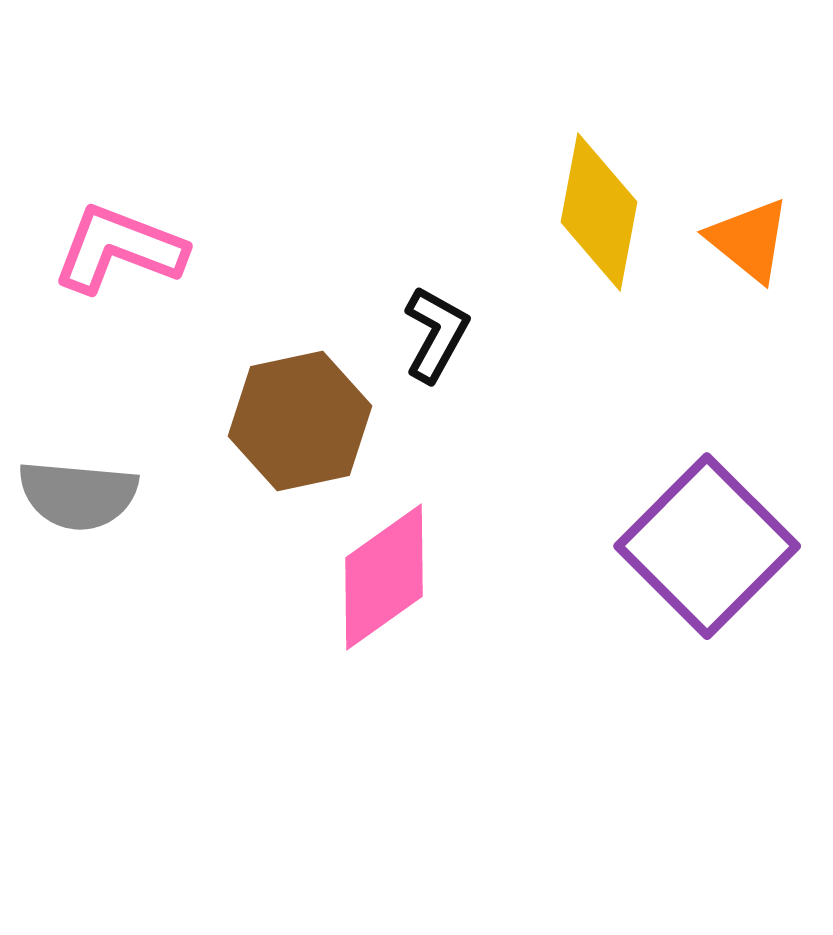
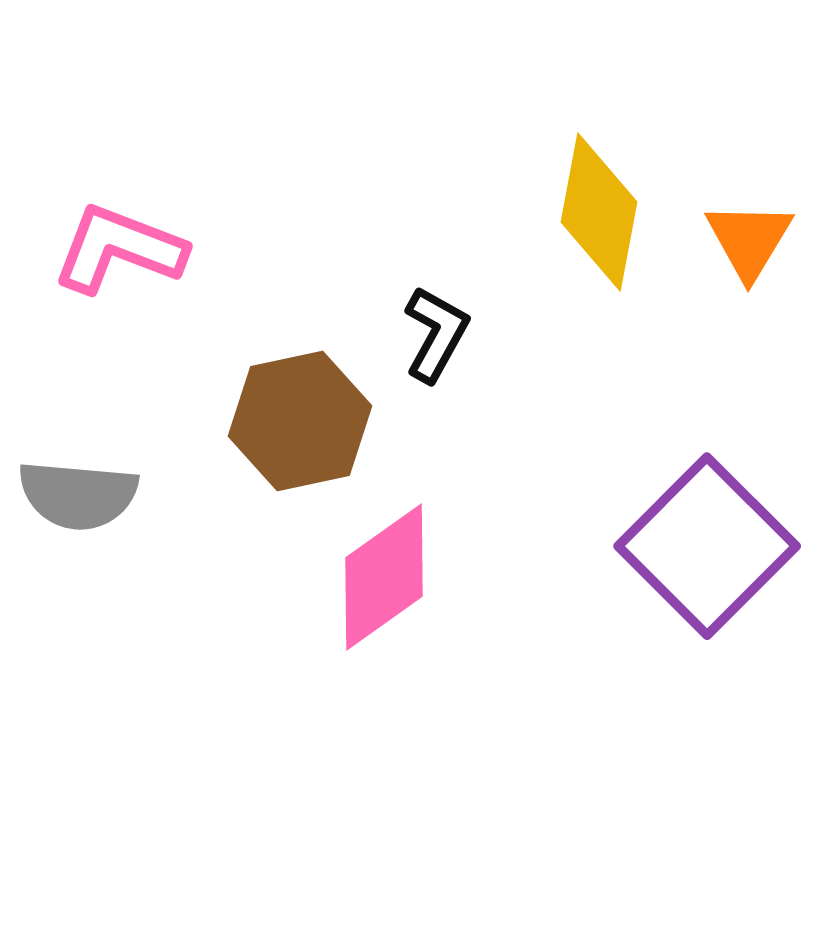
orange triangle: rotated 22 degrees clockwise
